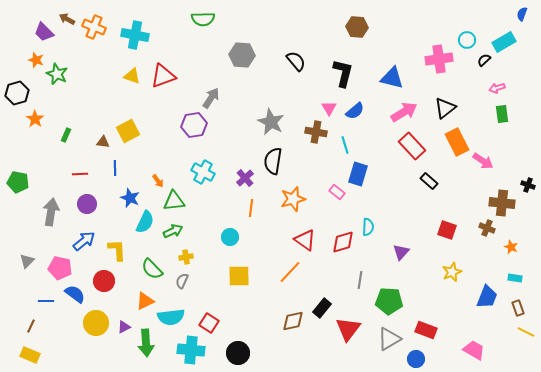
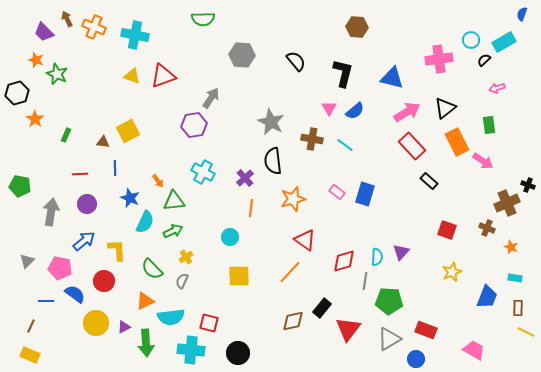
brown arrow at (67, 19): rotated 35 degrees clockwise
cyan circle at (467, 40): moved 4 px right
pink arrow at (404, 112): moved 3 px right
green rectangle at (502, 114): moved 13 px left, 11 px down
brown cross at (316, 132): moved 4 px left, 7 px down
cyan line at (345, 145): rotated 36 degrees counterclockwise
black semicircle at (273, 161): rotated 16 degrees counterclockwise
blue rectangle at (358, 174): moved 7 px right, 20 px down
green pentagon at (18, 182): moved 2 px right, 4 px down
brown cross at (502, 203): moved 5 px right; rotated 30 degrees counterclockwise
cyan semicircle at (368, 227): moved 9 px right, 30 px down
red diamond at (343, 242): moved 1 px right, 19 px down
yellow cross at (186, 257): rotated 24 degrees counterclockwise
gray line at (360, 280): moved 5 px right, 1 px down
brown rectangle at (518, 308): rotated 21 degrees clockwise
red square at (209, 323): rotated 18 degrees counterclockwise
